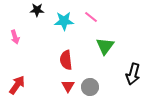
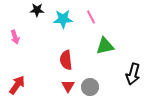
pink line: rotated 24 degrees clockwise
cyan star: moved 1 px left, 2 px up
green triangle: rotated 42 degrees clockwise
